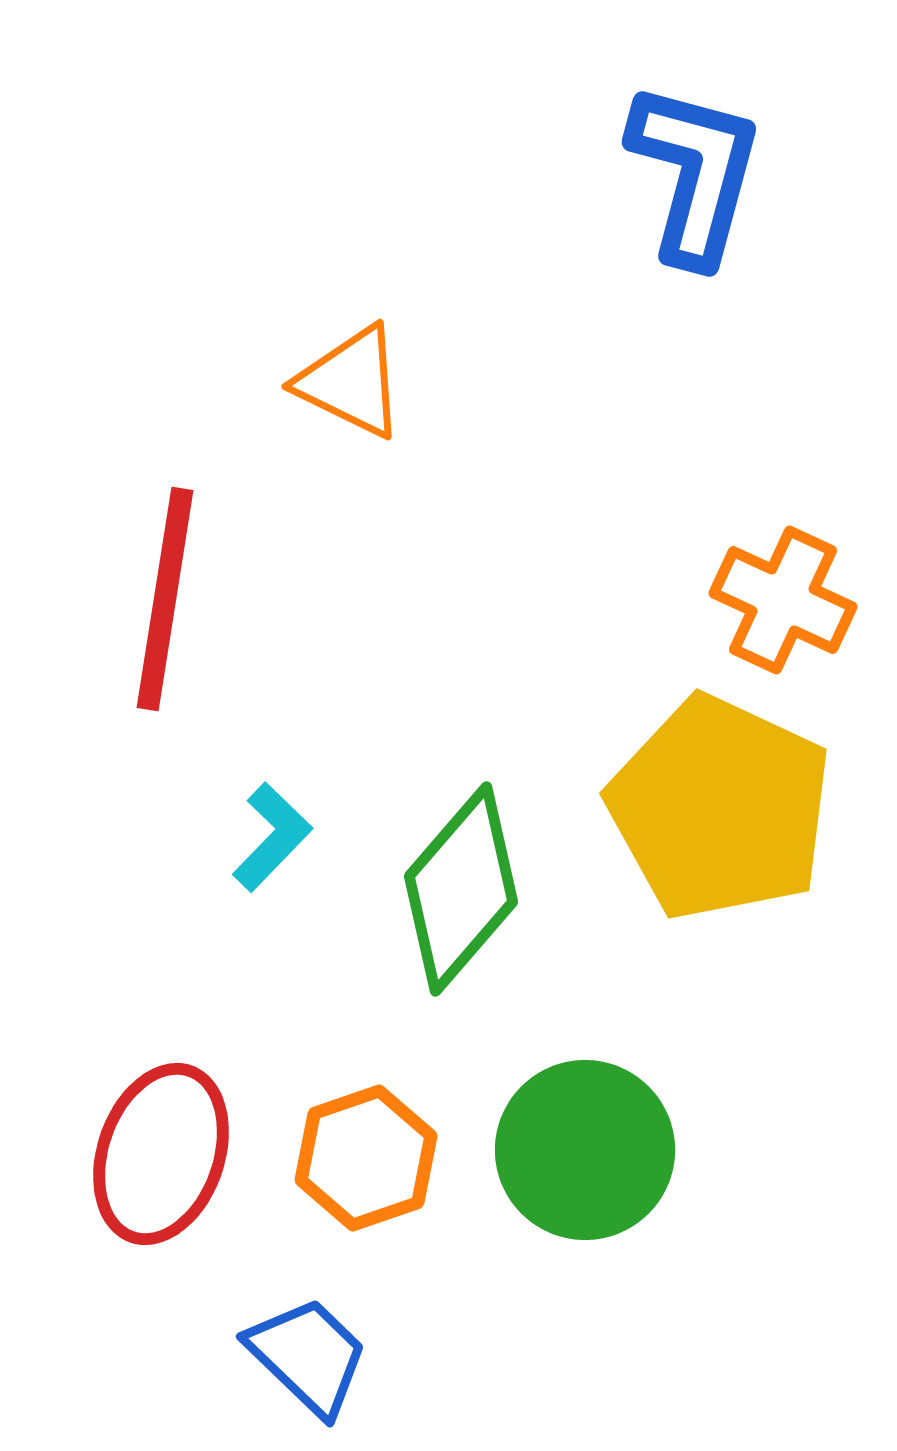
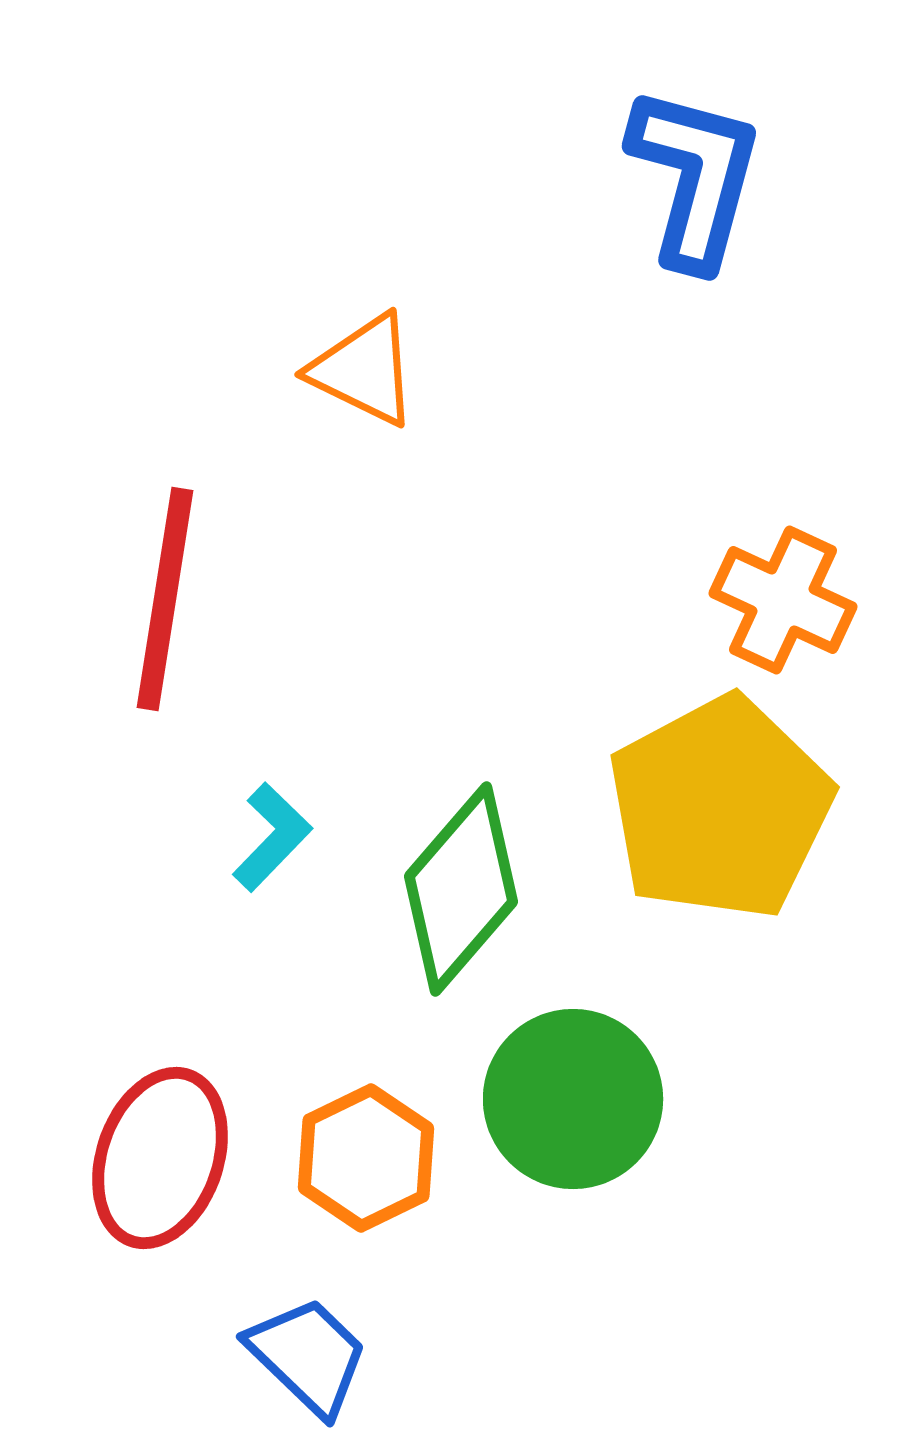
blue L-shape: moved 4 px down
orange triangle: moved 13 px right, 12 px up
yellow pentagon: rotated 19 degrees clockwise
green circle: moved 12 px left, 51 px up
red ellipse: moved 1 px left, 4 px down
orange hexagon: rotated 7 degrees counterclockwise
